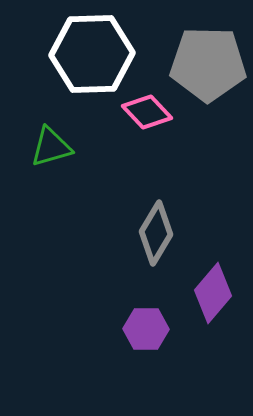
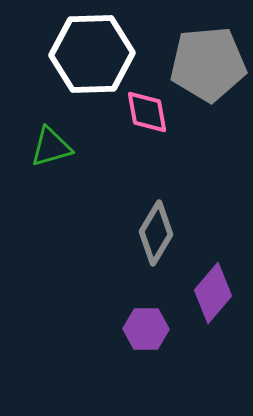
gray pentagon: rotated 6 degrees counterclockwise
pink diamond: rotated 33 degrees clockwise
